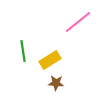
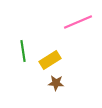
pink line: rotated 16 degrees clockwise
